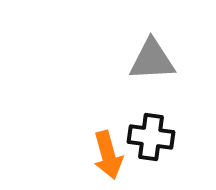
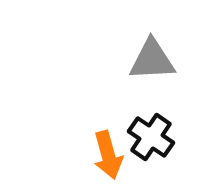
black cross: rotated 27 degrees clockwise
